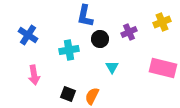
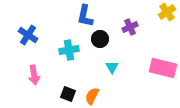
yellow cross: moved 5 px right, 10 px up; rotated 12 degrees counterclockwise
purple cross: moved 1 px right, 5 px up
